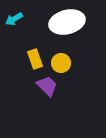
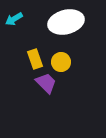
white ellipse: moved 1 px left
yellow circle: moved 1 px up
purple trapezoid: moved 1 px left, 3 px up
